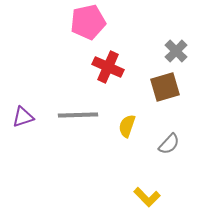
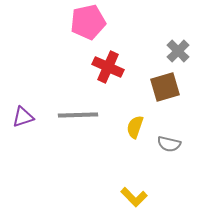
gray cross: moved 2 px right
yellow semicircle: moved 8 px right, 1 px down
gray semicircle: rotated 60 degrees clockwise
yellow L-shape: moved 13 px left
